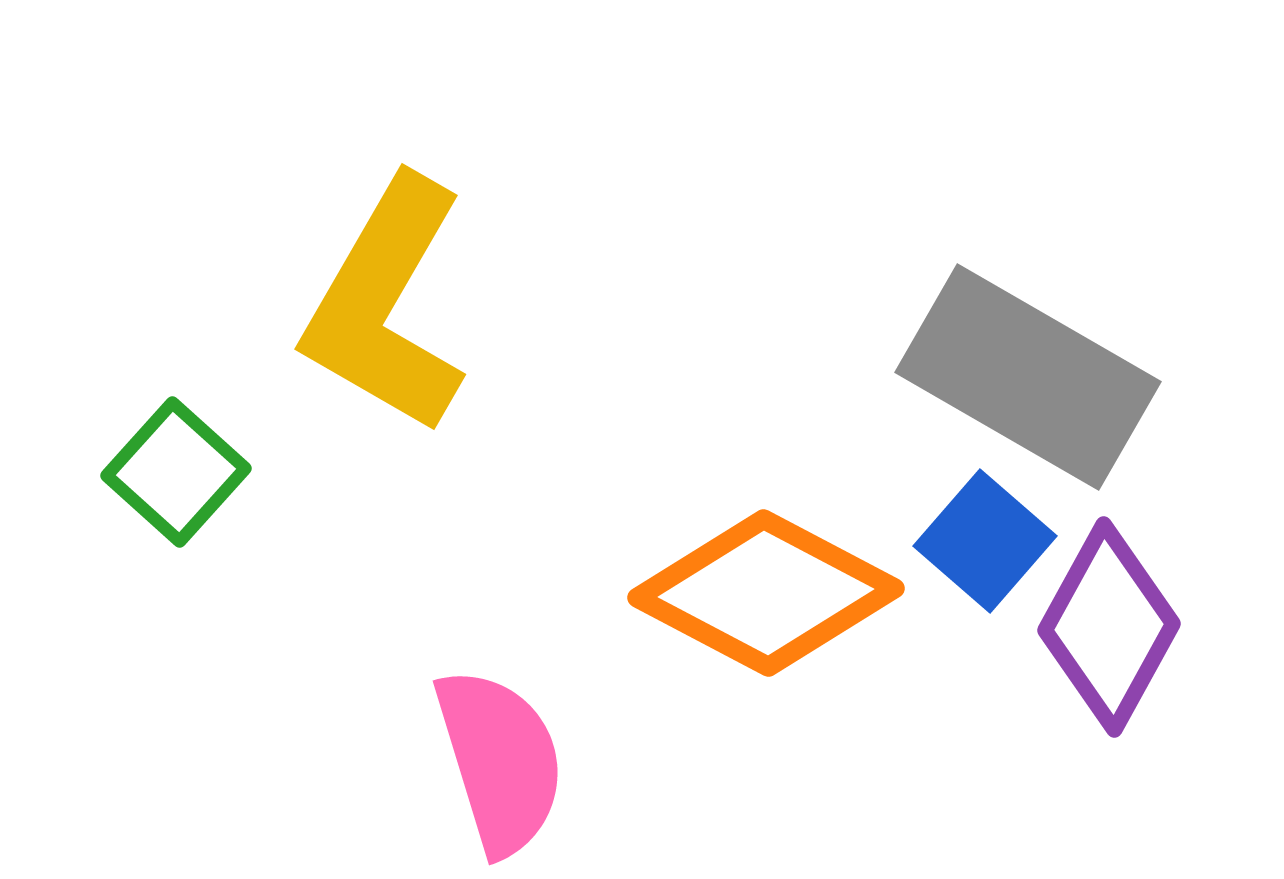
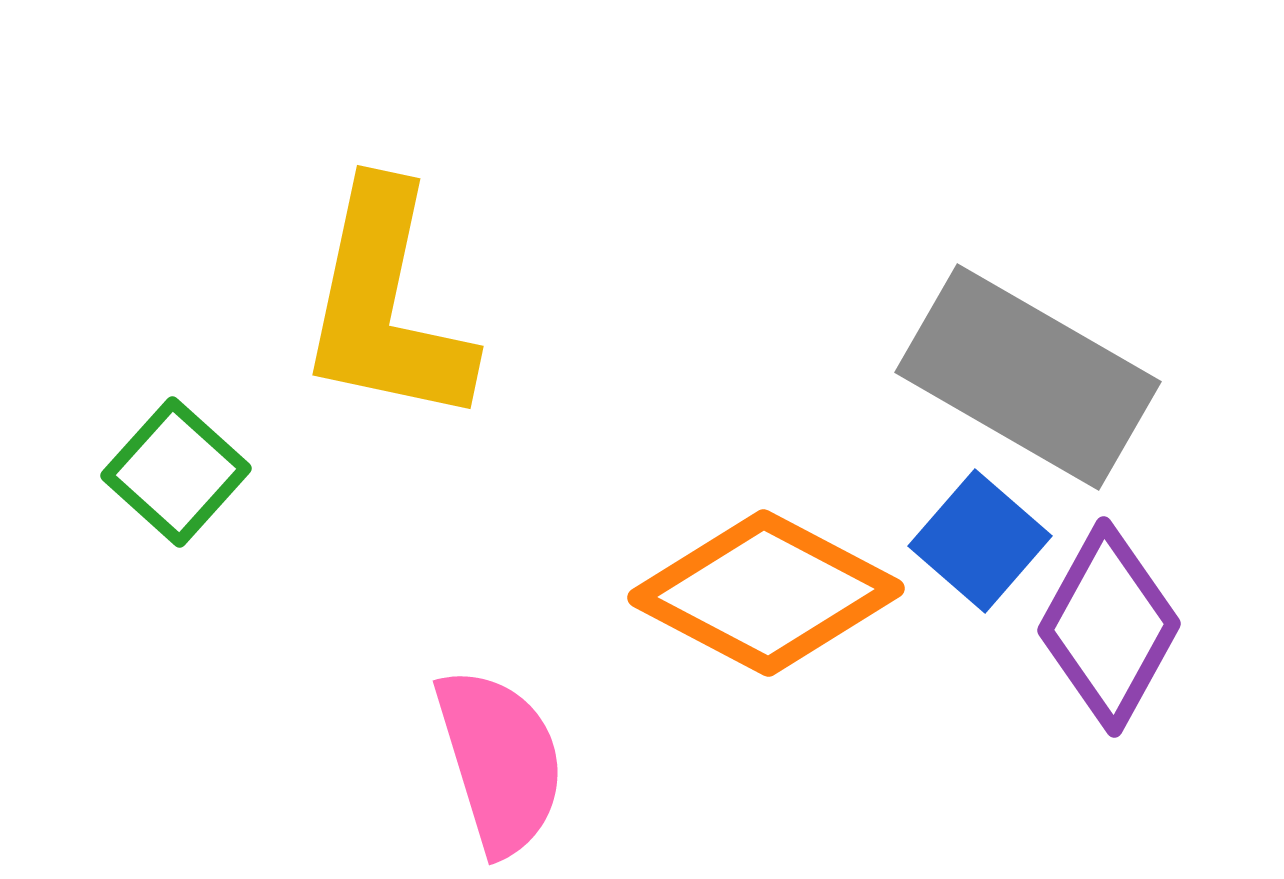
yellow L-shape: rotated 18 degrees counterclockwise
blue square: moved 5 px left
